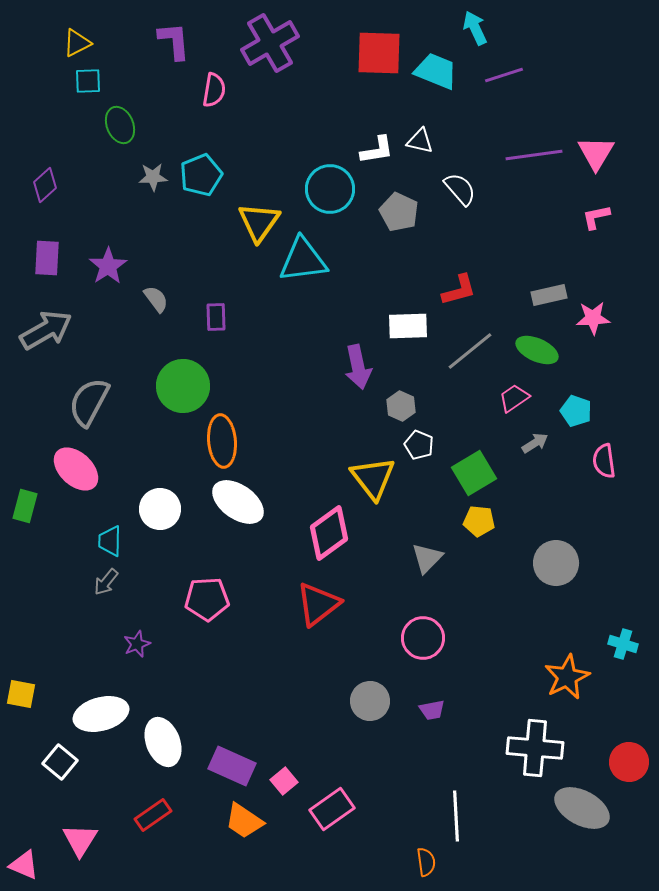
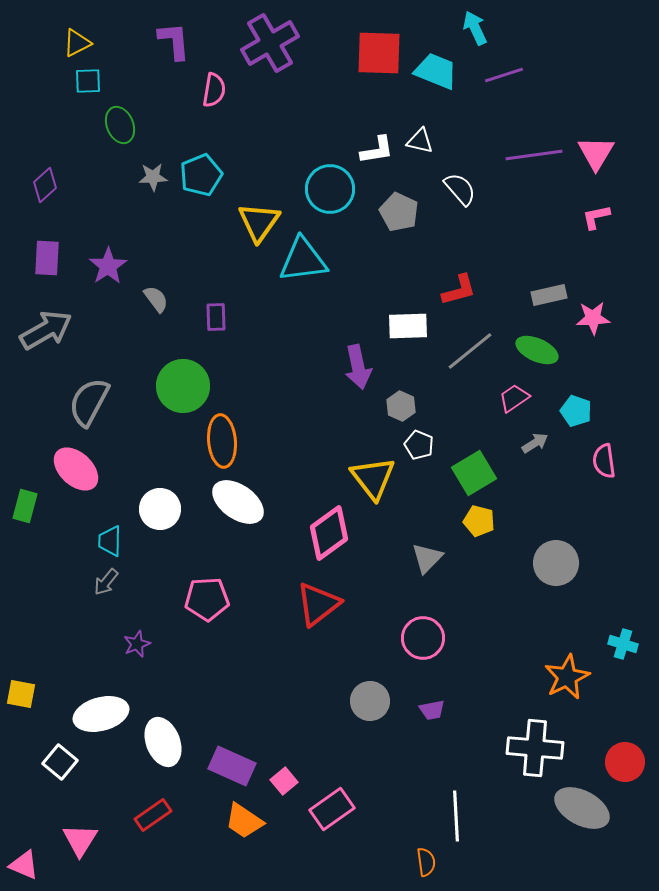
yellow pentagon at (479, 521): rotated 8 degrees clockwise
red circle at (629, 762): moved 4 px left
